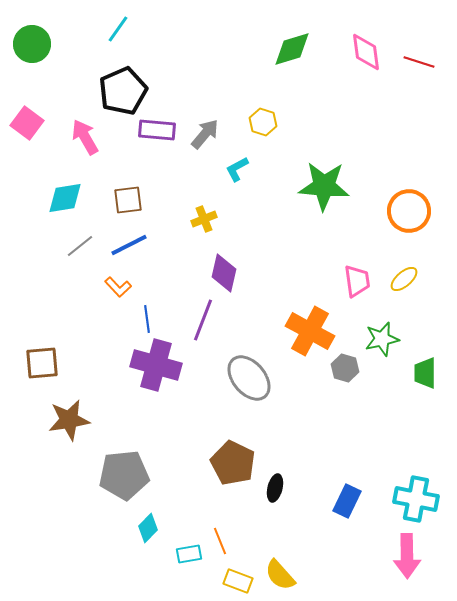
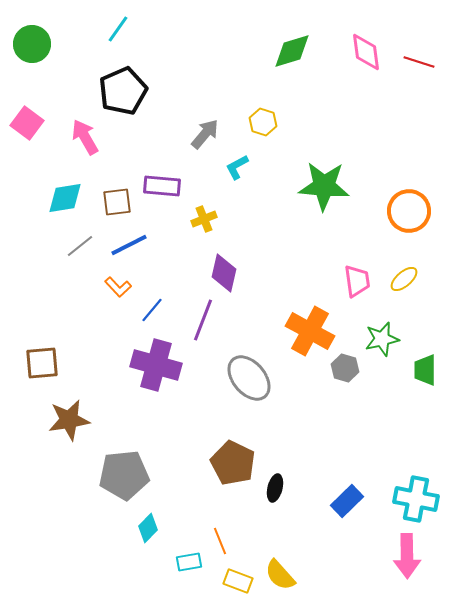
green diamond at (292, 49): moved 2 px down
purple rectangle at (157, 130): moved 5 px right, 56 px down
cyan L-shape at (237, 169): moved 2 px up
brown square at (128, 200): moved 11 px left, 2 px down
blue line at (147, 319): moved 5 px right, 9 px up; rotated 48 degrees clockwise
green trapezoid at (425, 373): moved 3 px up
blue rectangle at (347, 501): rotated 20 degrees clockwise
cyan rectangle at (189, 554): moved 8 px down
